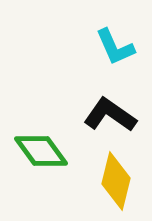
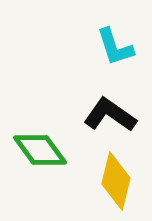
cyan L-shape: rotated 6 degrees clockwise
green diamond: moved 1 px left, 1 px up
